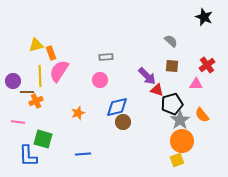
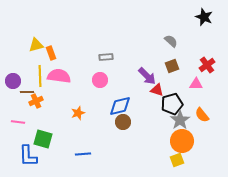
brown square: rotated 24 degrees counterclockwise
pink semicircle: moved 5 px down; rotated 65 degrees clockwise
blue diamond: moved 3 px right, 1 px up
